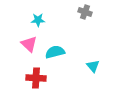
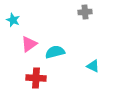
gray cross: rotated 24 degrees counterclockwise
cyan star: moved 25 px left; rotated 24 degrees clockwise
pink triangle: rotated 42 degrees clockwise
cyan triangle: rotated 24 degrees counterclockwise
